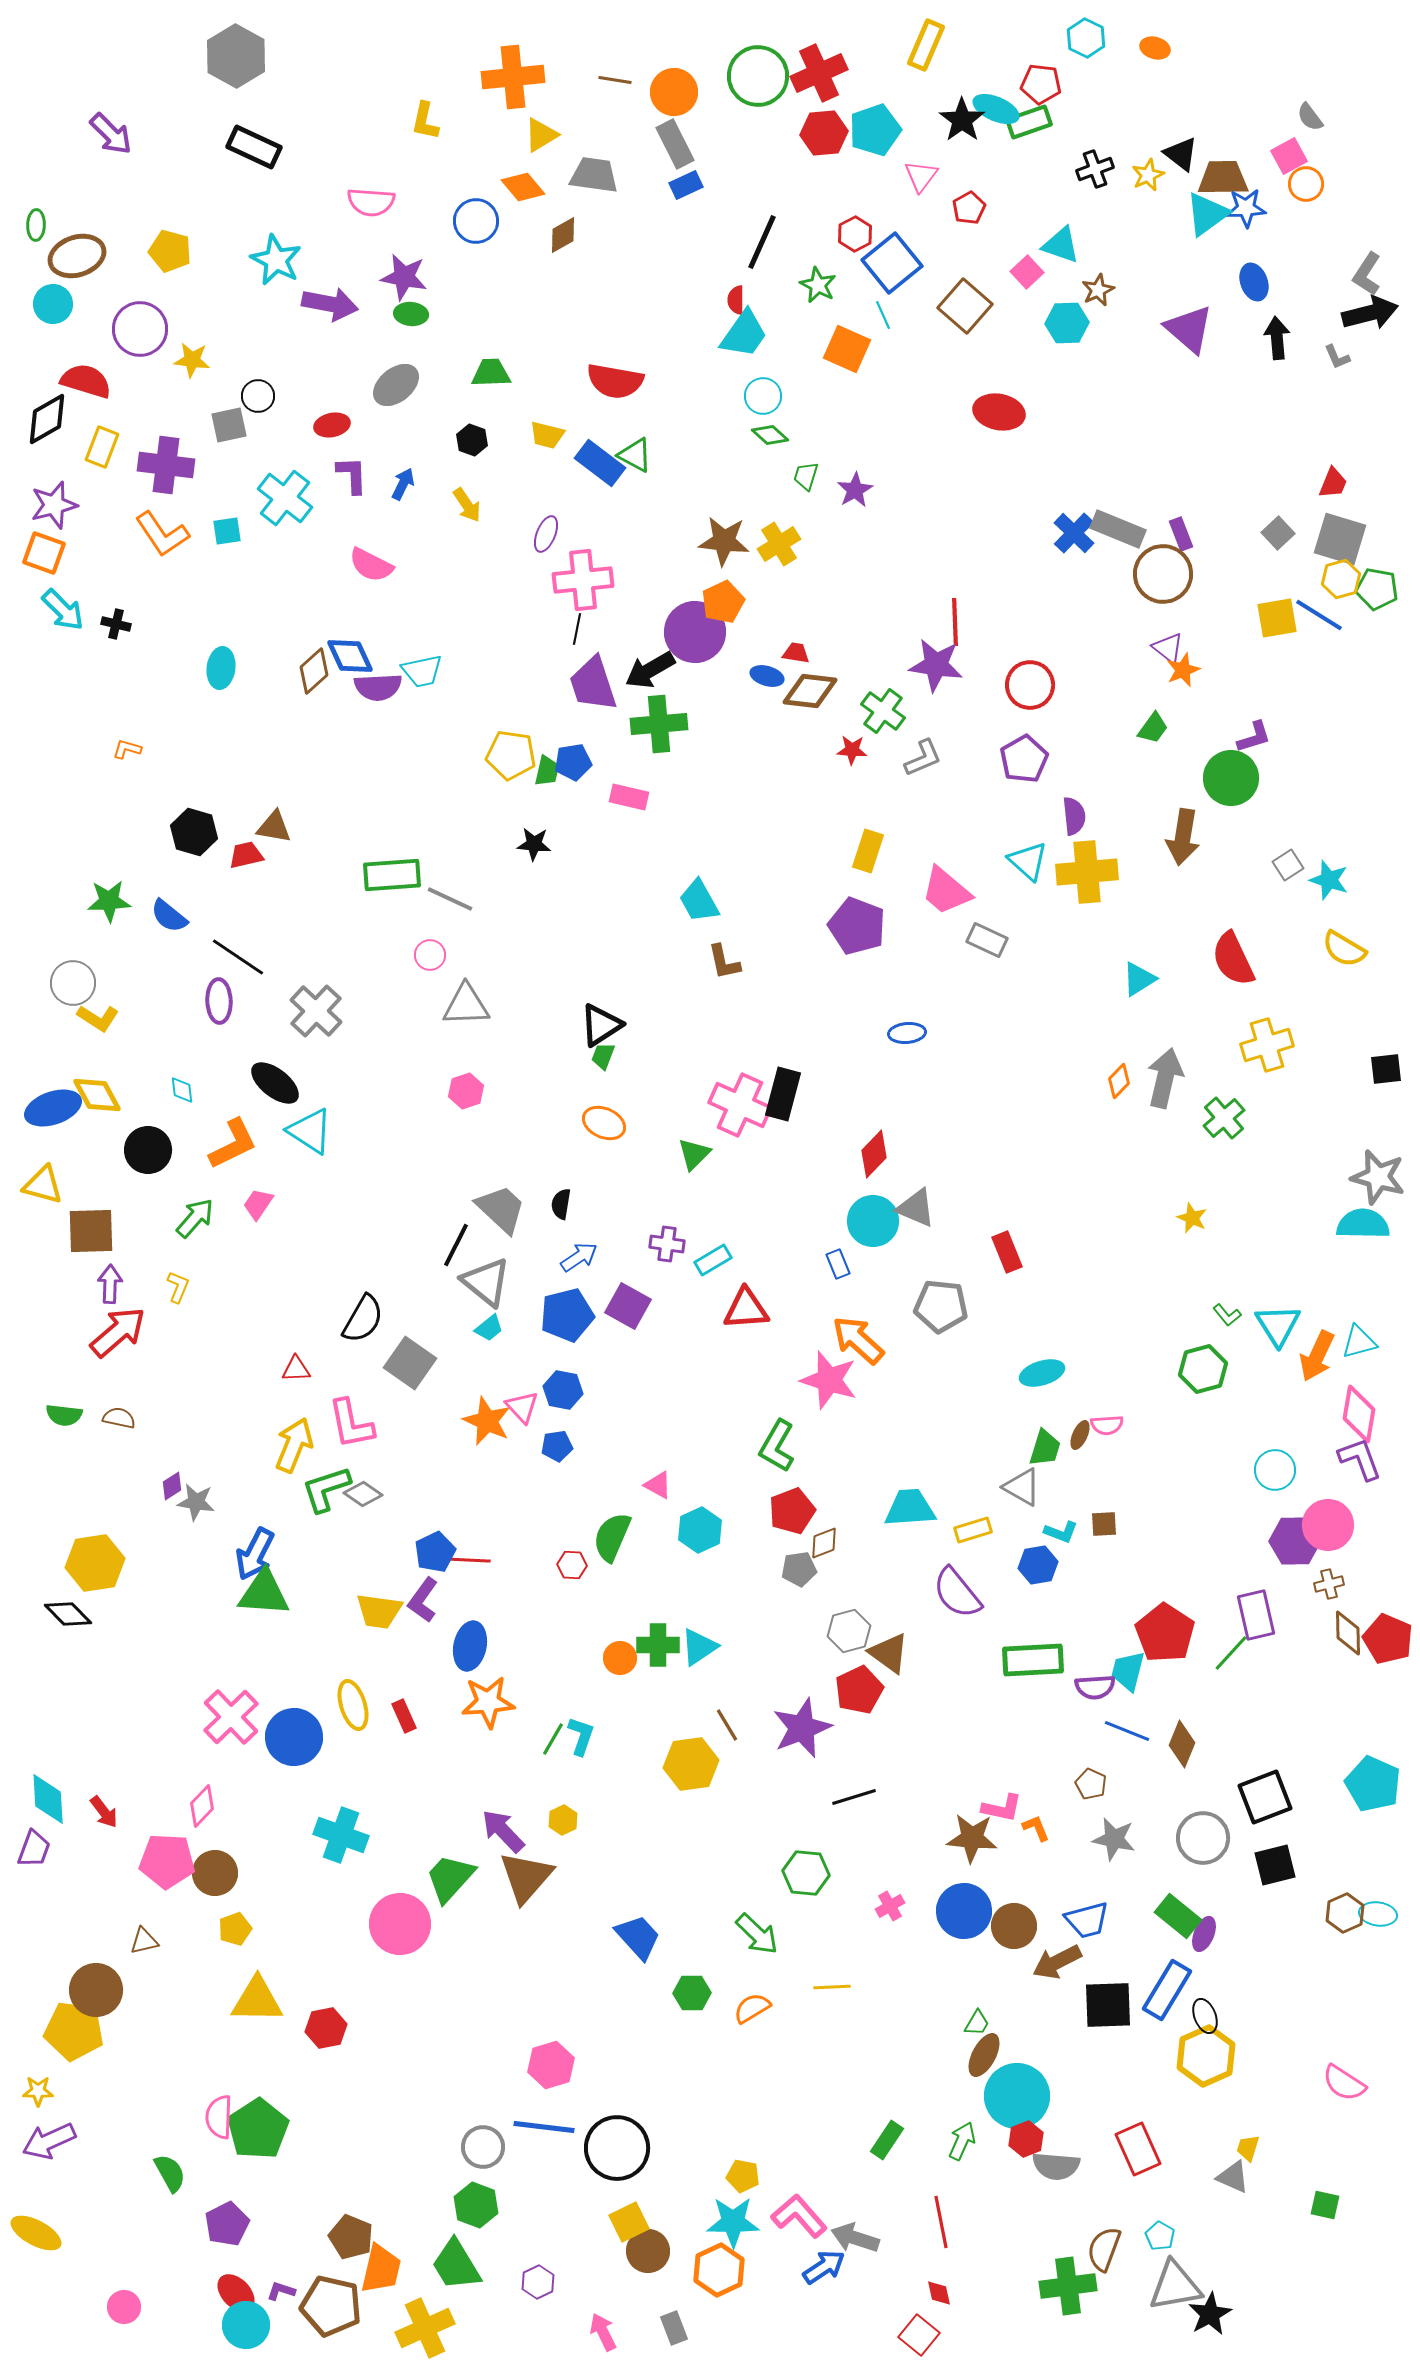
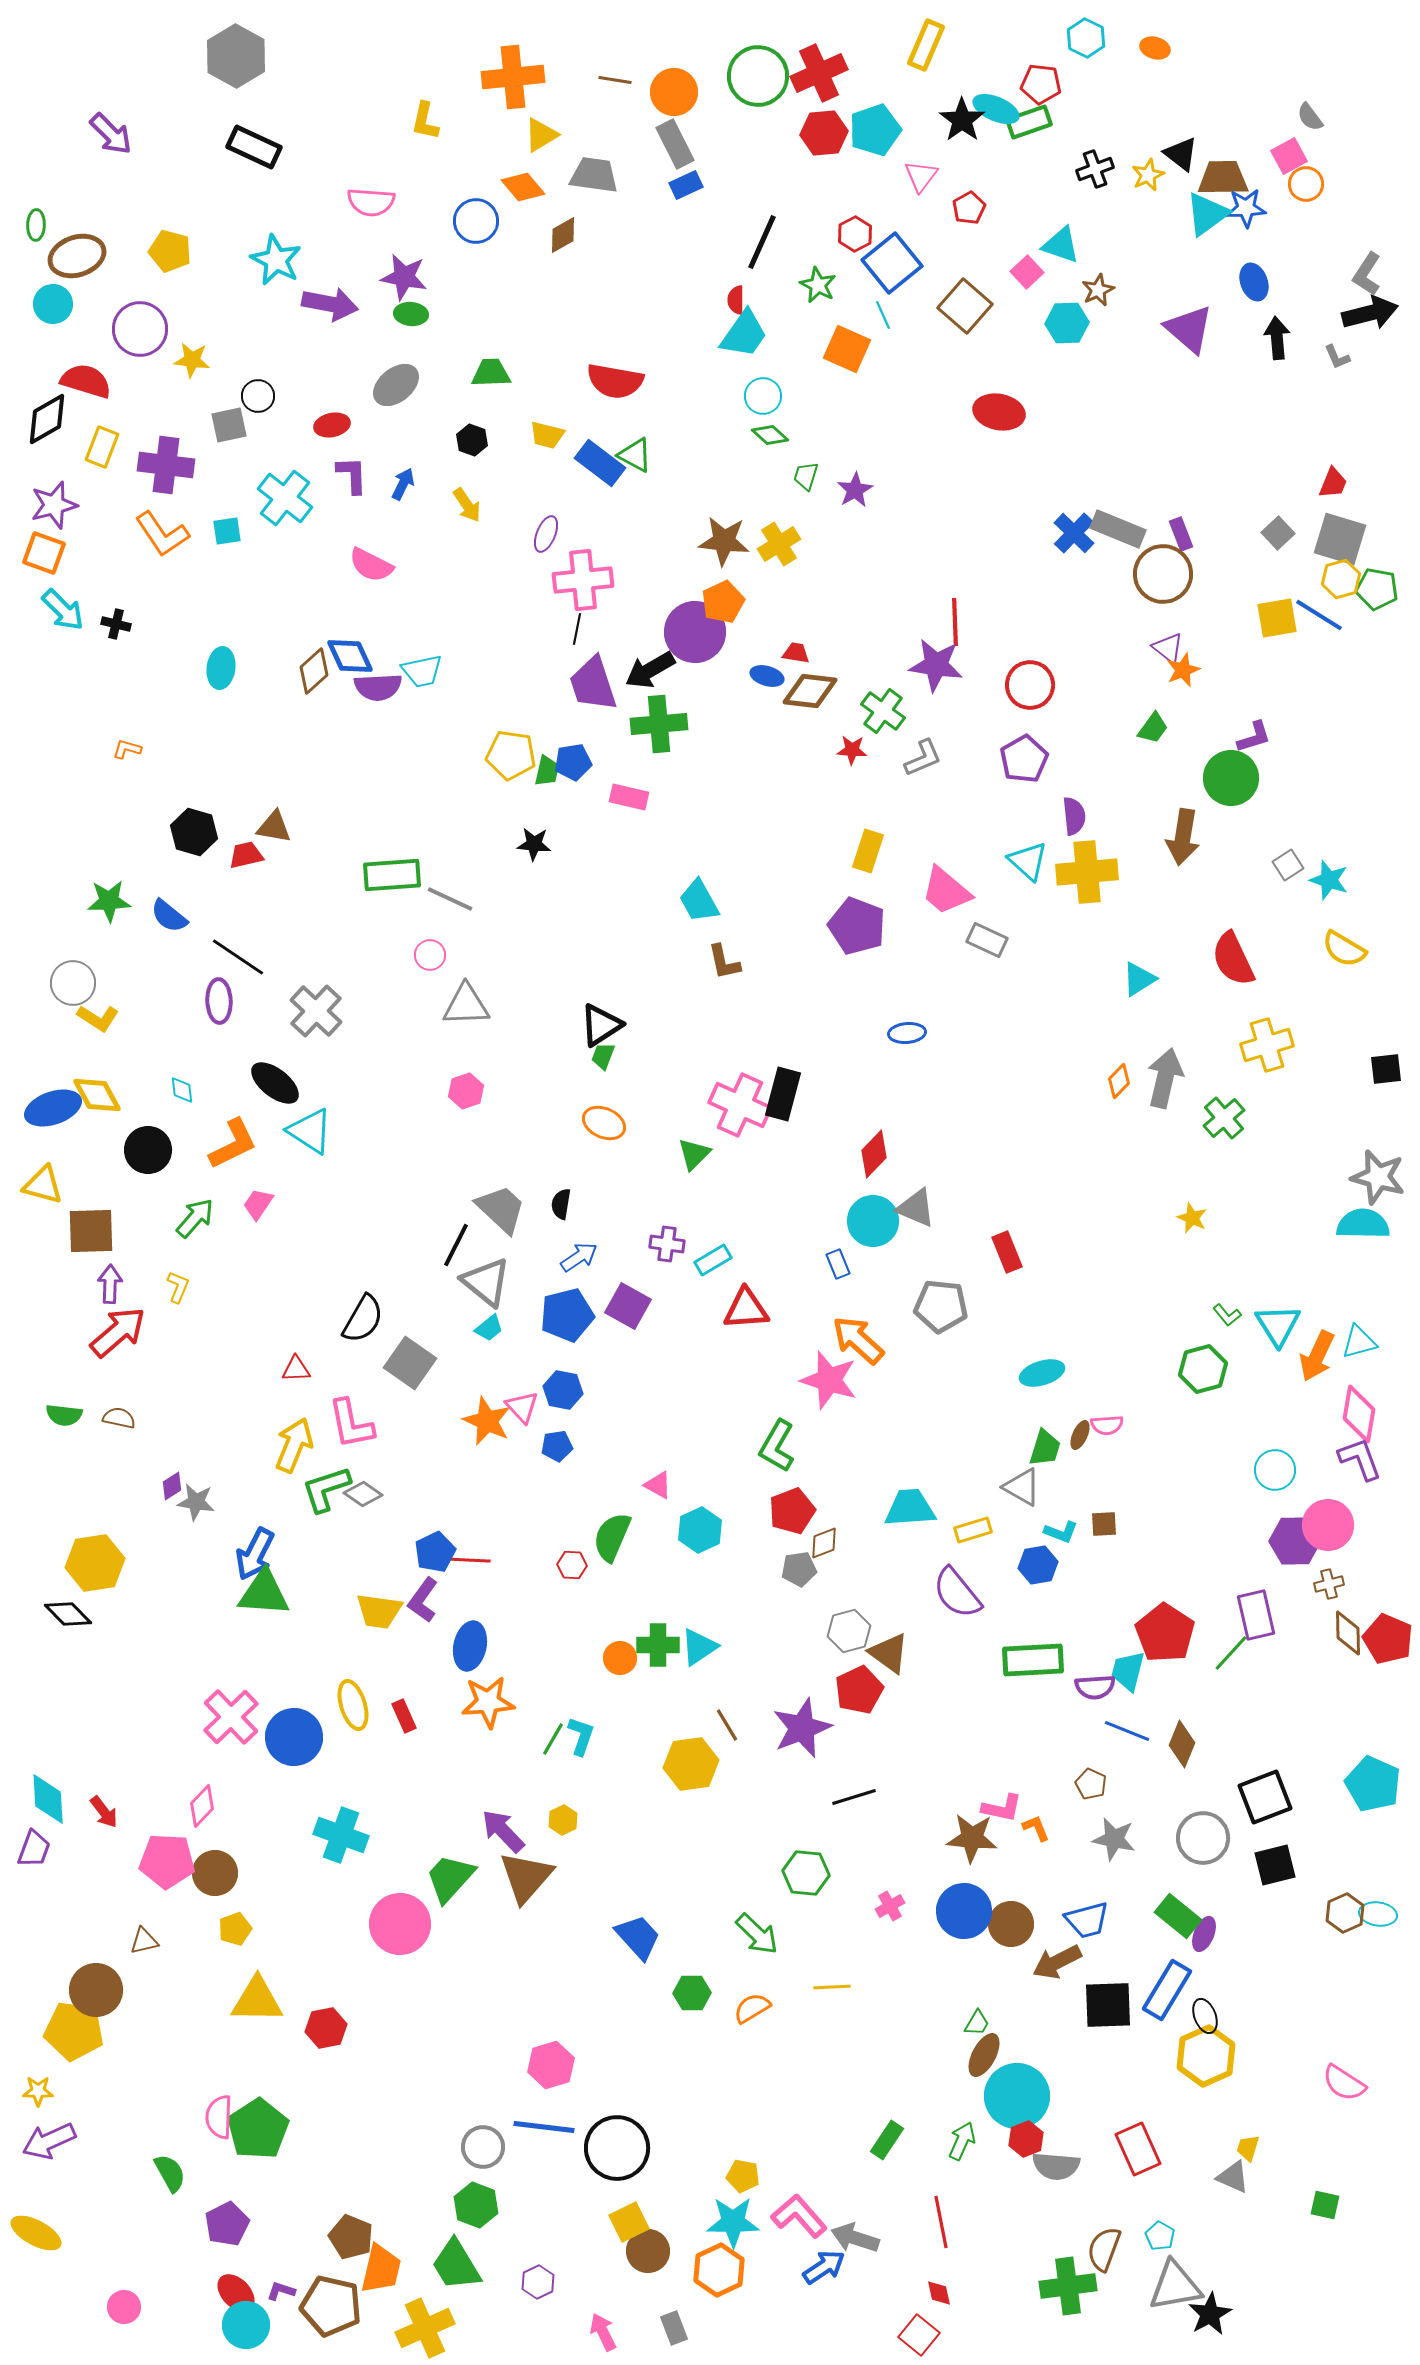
brown circle at (1014, 1926): moved 3 px left, 2 px up
